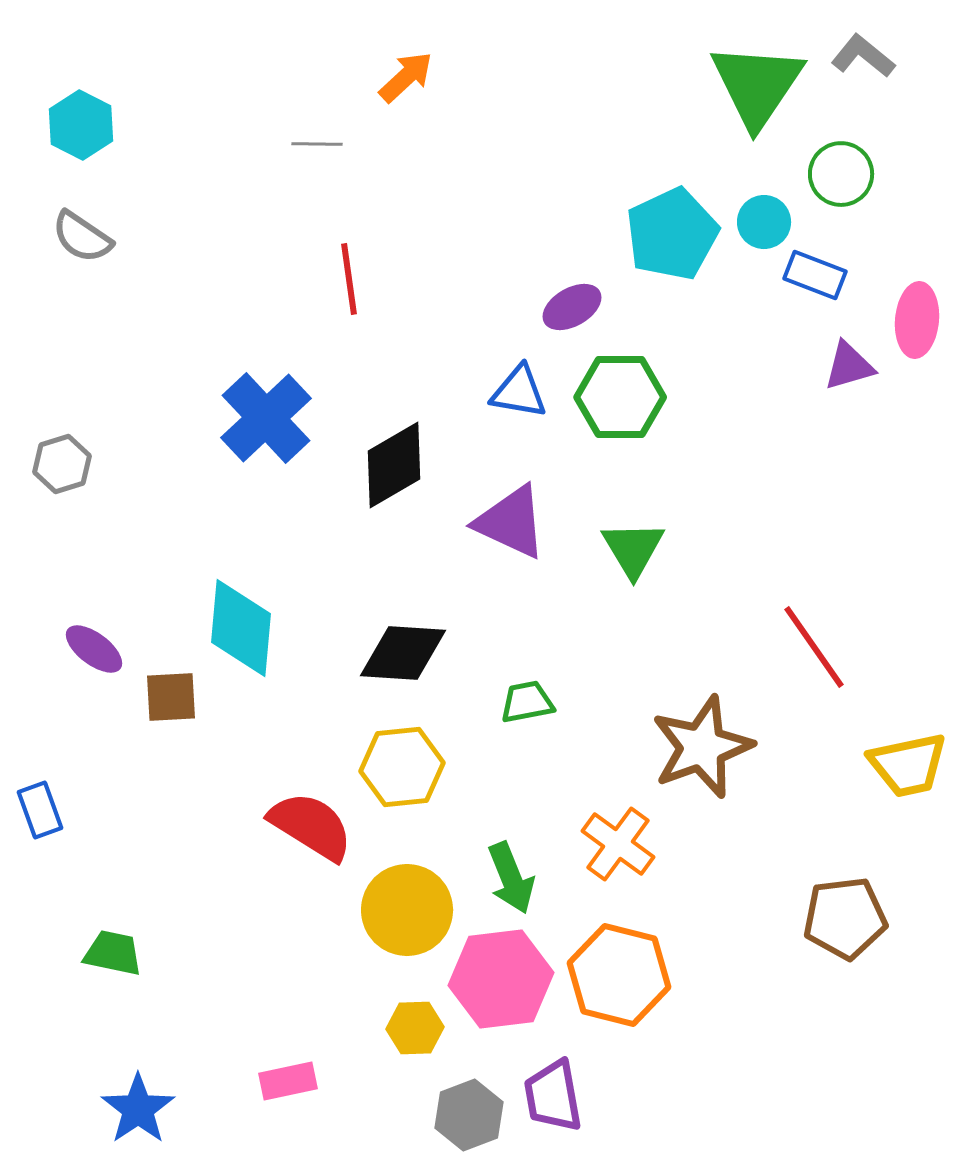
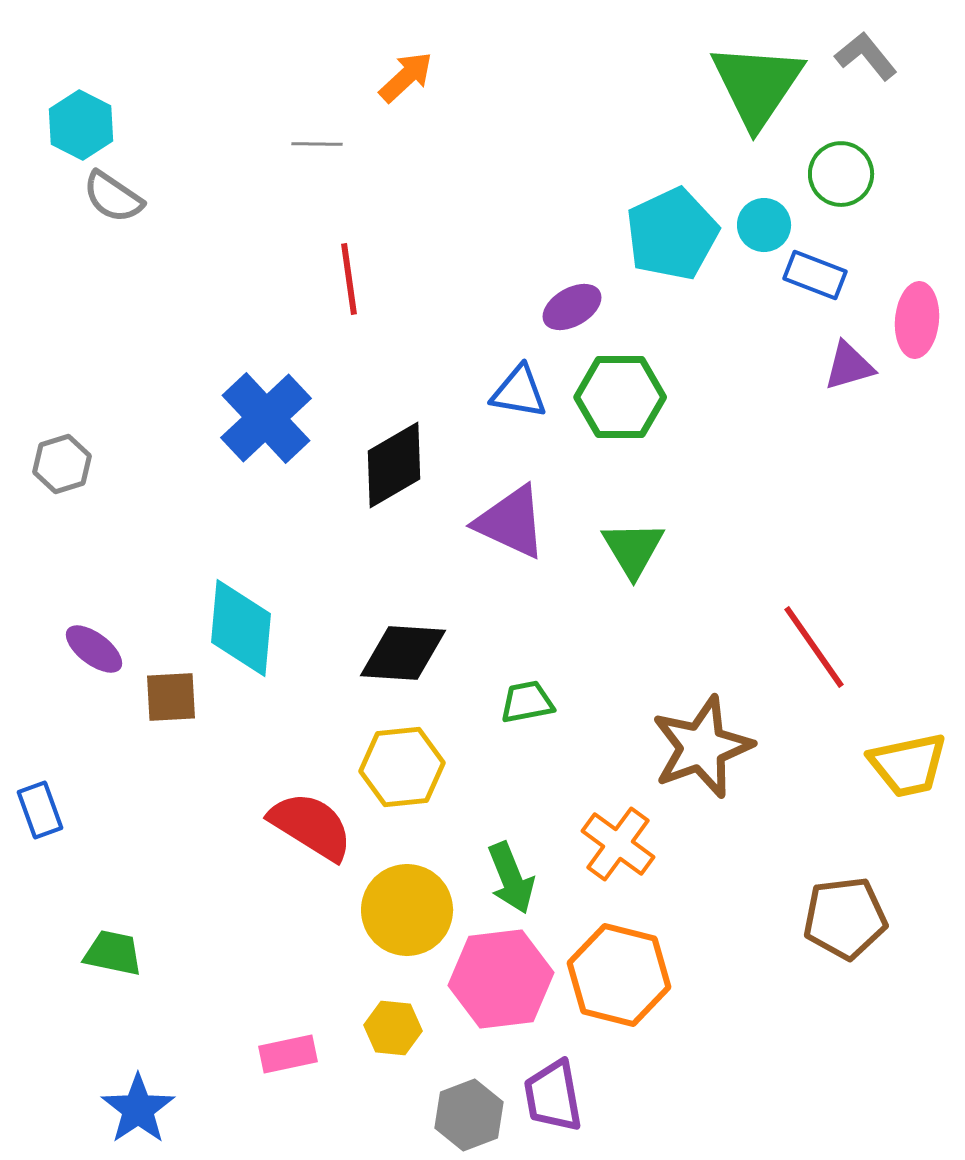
gray L-shape at (863, 56): moved 3 px right; rotated 12 degrees clockwise
cyan circle at (764, 222): moved 3 px down
gray semicircle at (82, 237): moved 31 px right, 40 px up
yellow hexagon at (415, 1028): moved 22 px left; rotated 8 degrees clockwise
pink rectangle at (288, 1081): moved 27 px up
